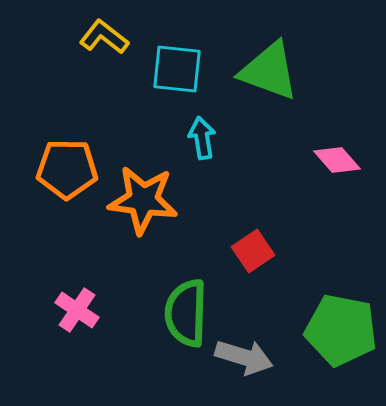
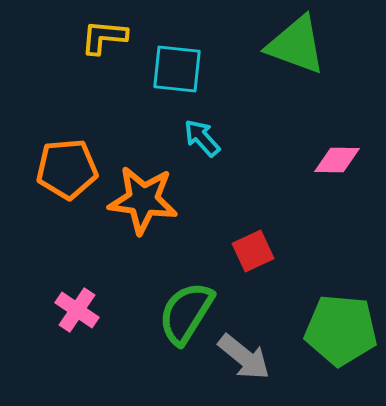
yellow L-shape: rotated 33 degrees counterclockwise
green triangle: moved 27 px right, 26 px up
cyan arrow: rotated 33 degrees counterclockwise
pink diamond: rotated 48 degrees counterclockwise
orange pentagon: rotated 6 degrees counterclockwise
red square: rotated 9 degrees clockwise
green semicircle: rotated 30 degrees clockwise
green pentagon: rotated 6 degrees counterclockwise
gray arrow: rotated 22 degrees clockwise
